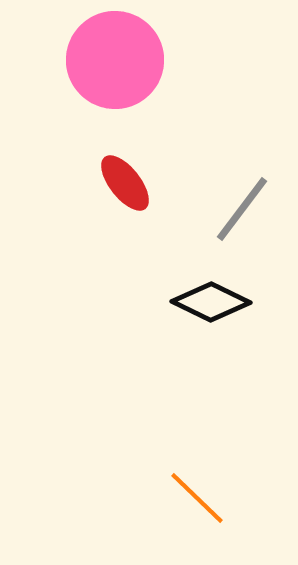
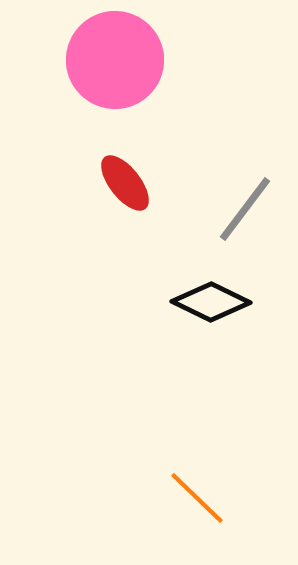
gray line: moved 3 px right
